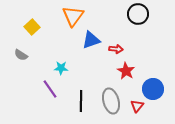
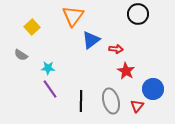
blue triangle: rotated 18 degrees counterclockwise
cyan star: moved 13 px left
